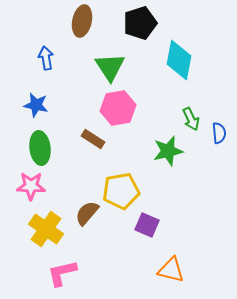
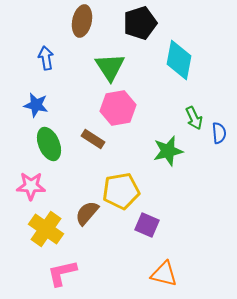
green arrow: moved 3 px right, 1 px up
green ellipse: moved 9 px right, 4 px up; rotated 16 degrees counterclockwise
orange triangle: moved 7 px left, 4 px down
